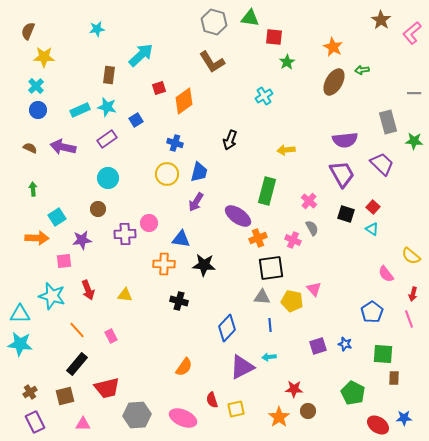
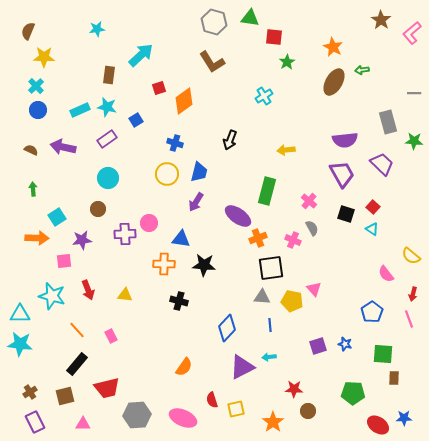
brown semicircle at (30, 148): moved 1 px right, 2 px down
green pentagon at (353, 393): rotated 25 degrees counterclockwise
orange star at (279, 417): moved 6 px left, 5 px down
